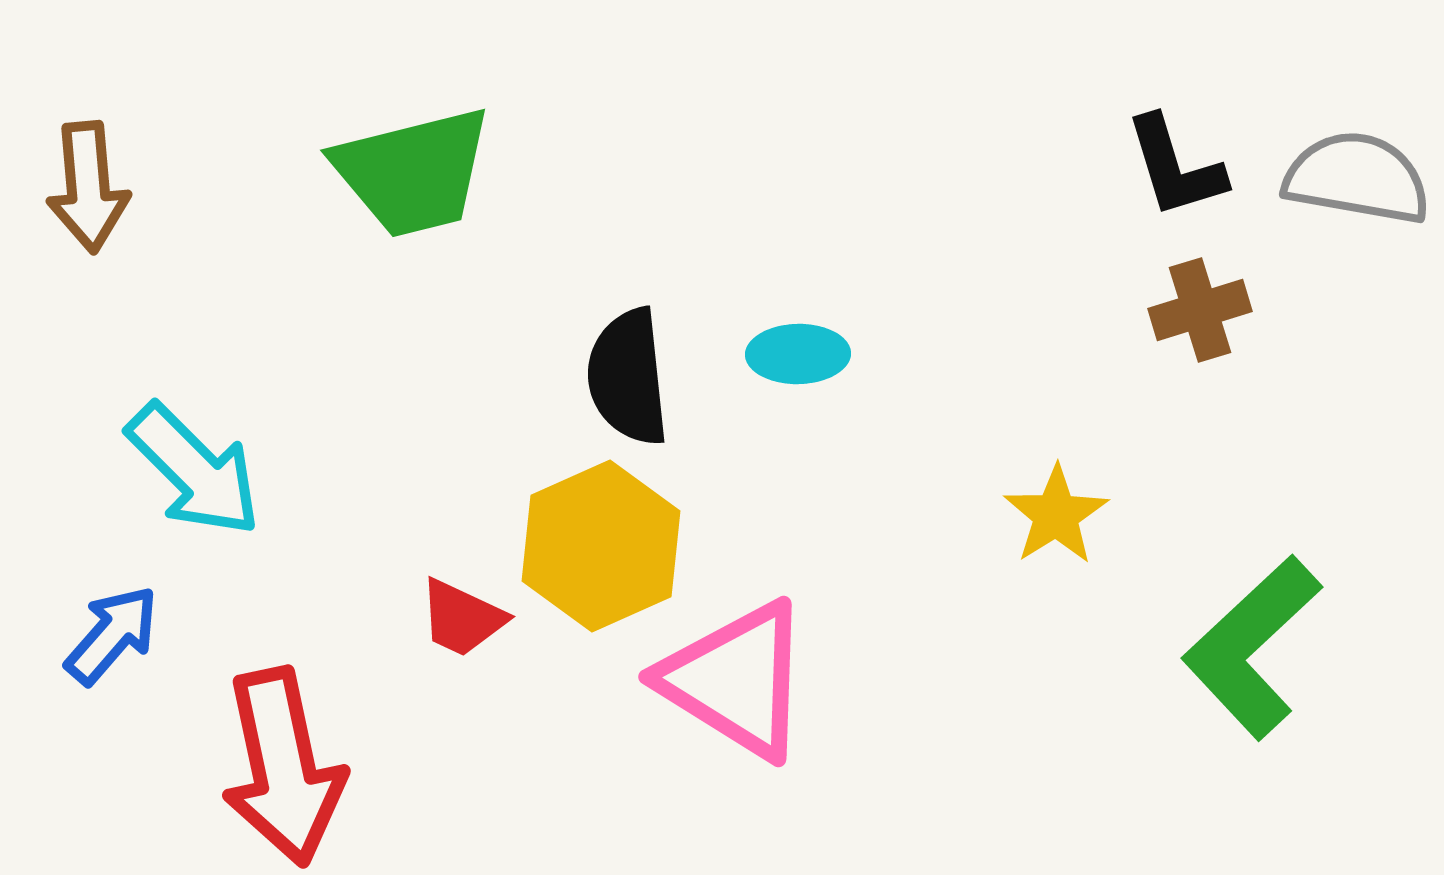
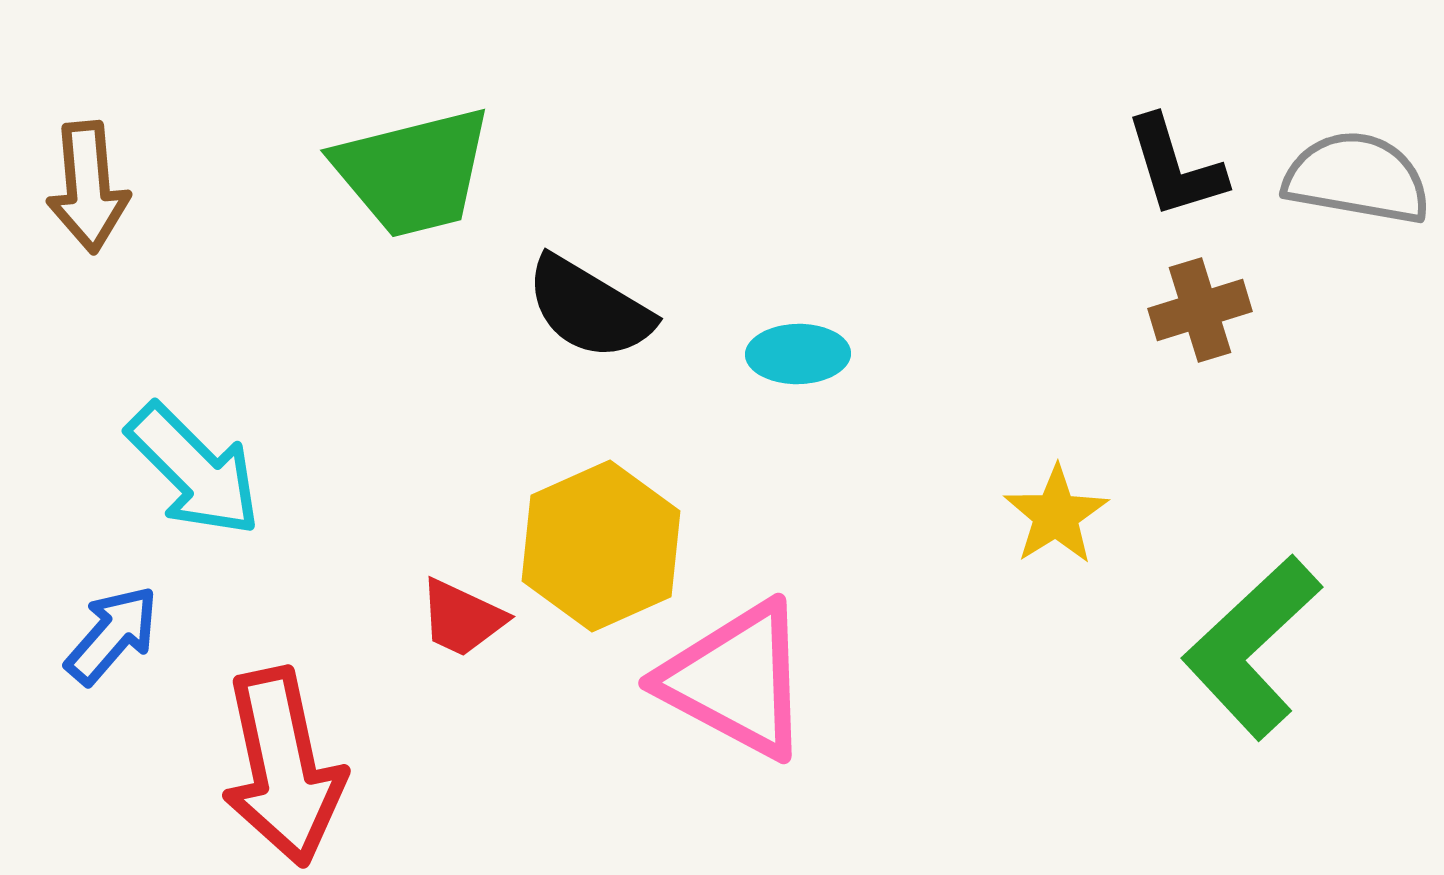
black semicircle: moved 39 px left, 69 px up; rotated 53 degrees counterclockwise
pink triangle: rotated 4 degrees counterclockwise
